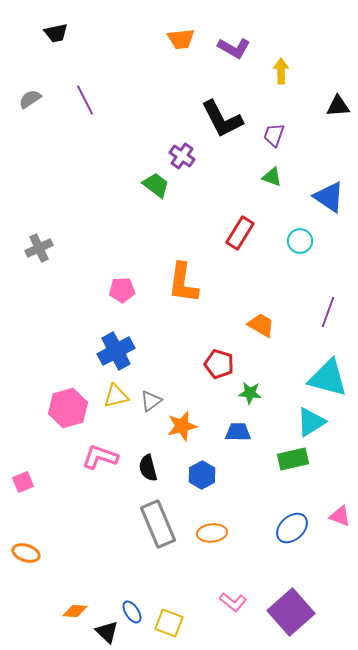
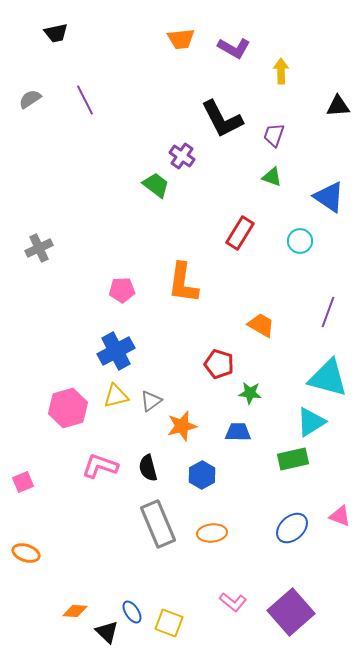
pink L-shape at (100, 457): moved 9 px down
